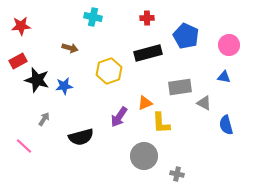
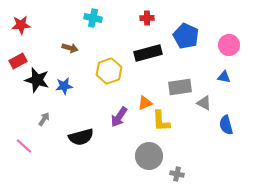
cyan cross: moved 1 px down
red star: moved 1 px up
yellow L-shape: moved 2 px up
gray circle: moved 5 px right
